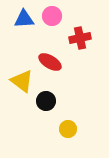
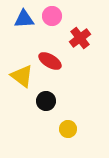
red cross: rotated 25 degrees counterclockwise
red ellipse: moved 1 px up
yellow triangle: moved 5 px up
